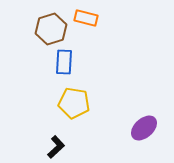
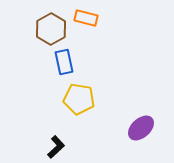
brown hexagon: rotated 12 degrees counterclockwise
blue rectangle: rotated 15 degrees counterclockwise
yellow pentagon: moved 5 px right, 4 px up
purple ellipse: moved 3 px left
